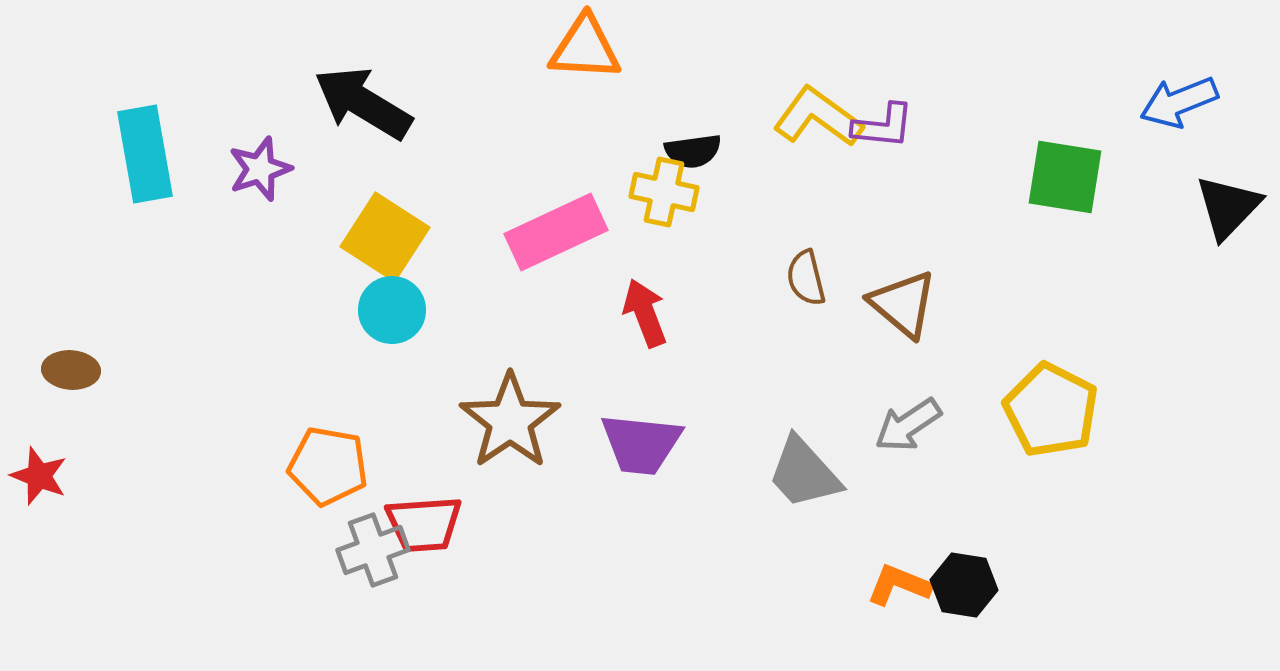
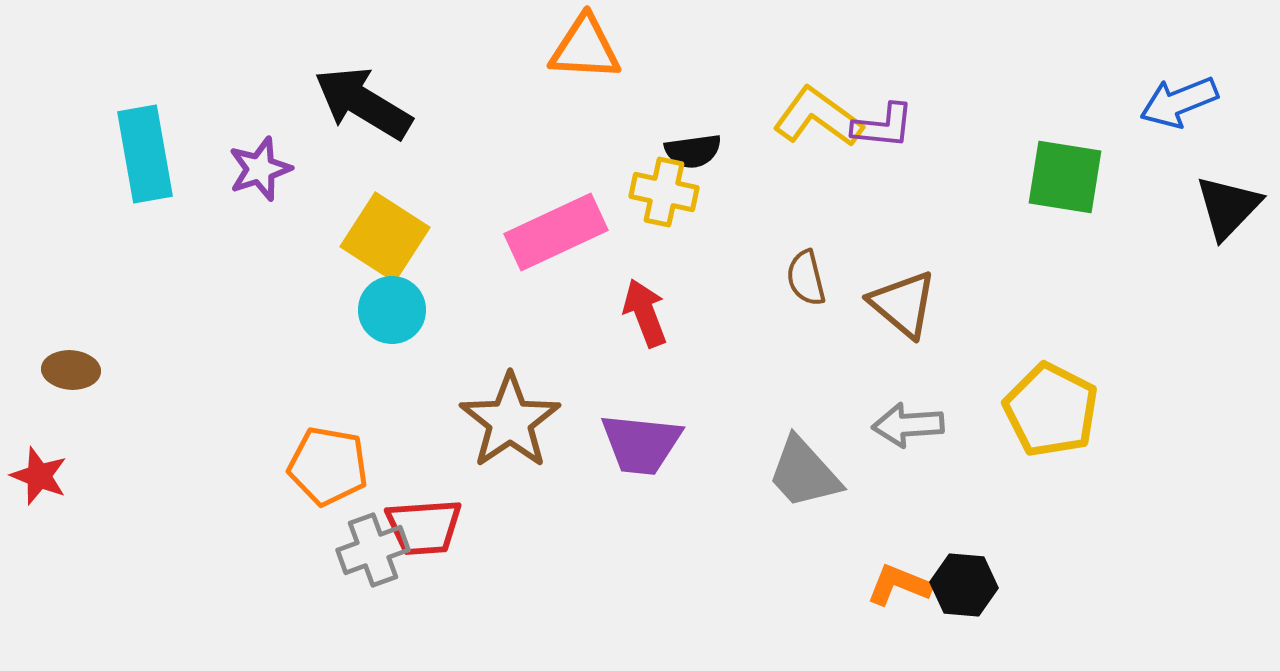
gray arrow: rotated 30 degrees clockwise
red trapezoid: moved 3 px down
black hexagon: rotated 4 degrees counterclockwise
